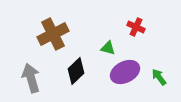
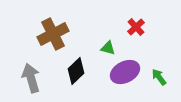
red cross: rotated 24 degrees clockwise
